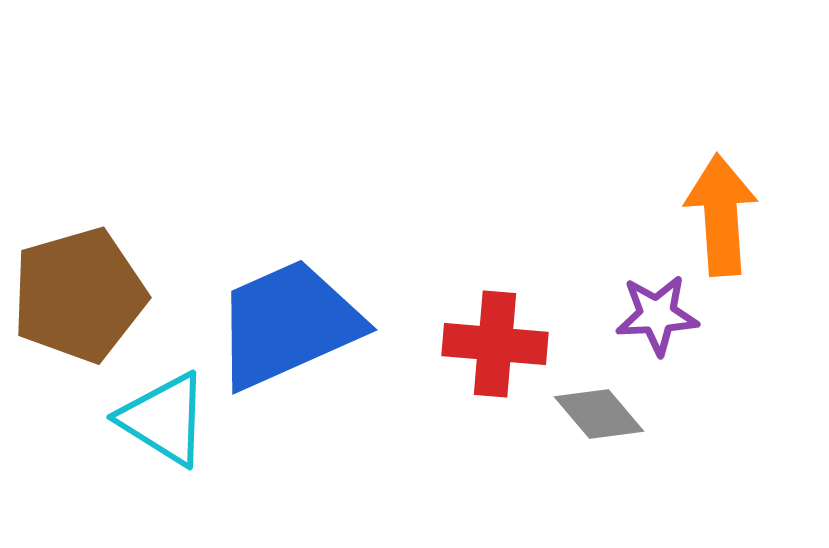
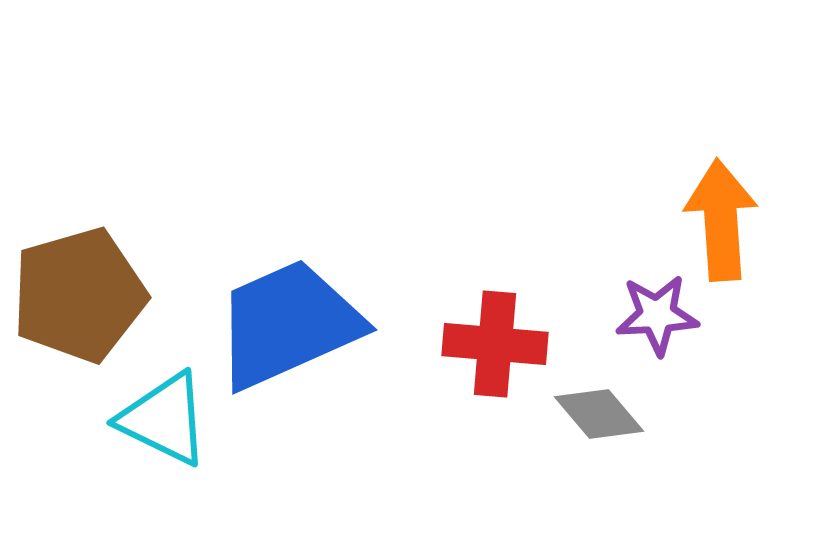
orange arrow: moved 5 px down
cyan triangle: rotated 6 degrees counterclockwise
